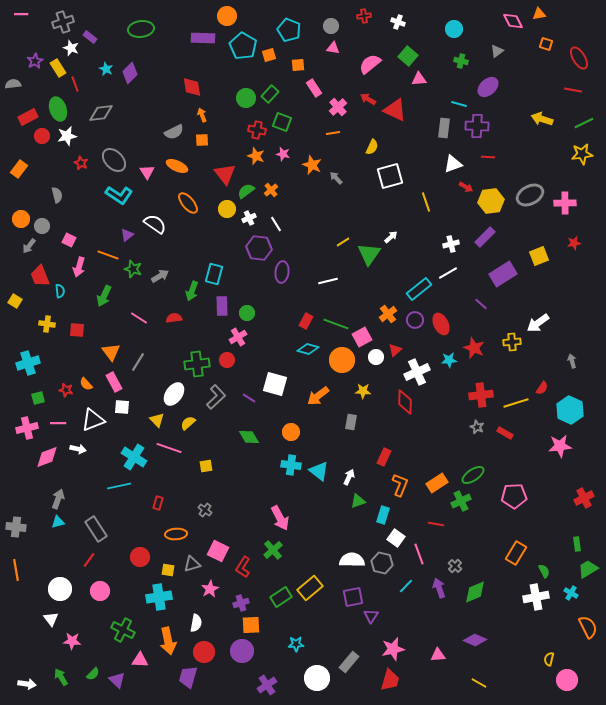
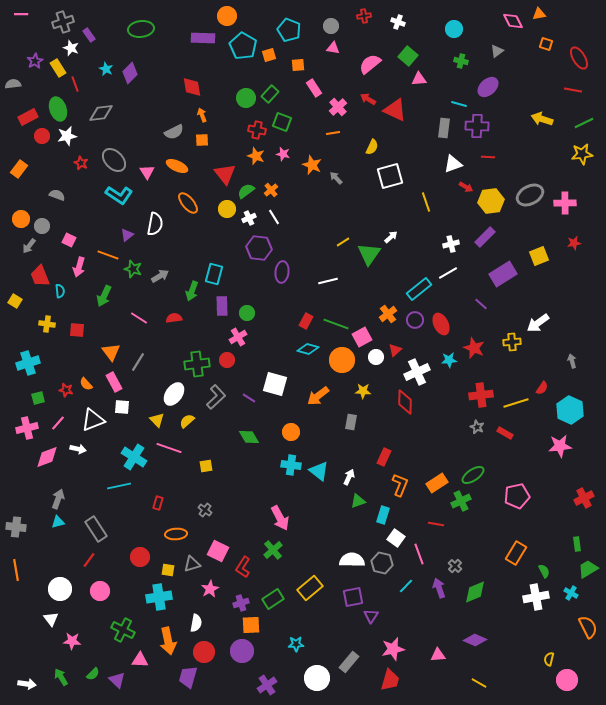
purple rectangle at (90, 37): moved 1 px left, 2 px up; rotated 16 degrees clockwise
gray semicircle at (57, 195): rotated 56 degrees counterclockwise
white semicircle at (155, 224): rotated 65 degrees clockwise
white line at (276, 224): moved 2 px left, 7 px up
pink line at (58, 423): rotated 49 degrees counterclockwise
yellow semicircle at (188, 423): moved 1 px left, 2 px up
pink pentagon at (514, 496): moved 3 px right; rotated 10 degrees counterclockwise
green rectangle at (281, 597): moved 8 px left, 2 px down
